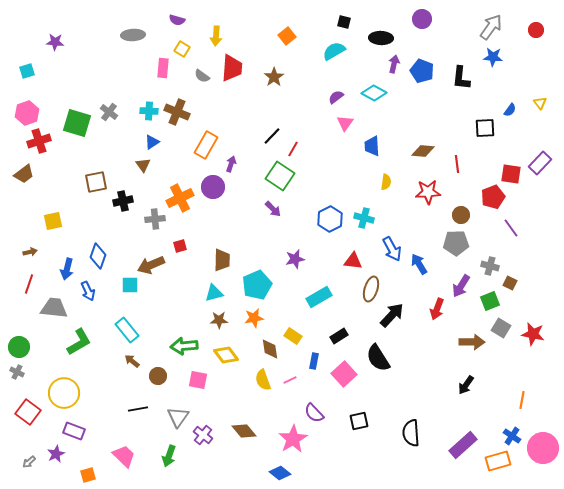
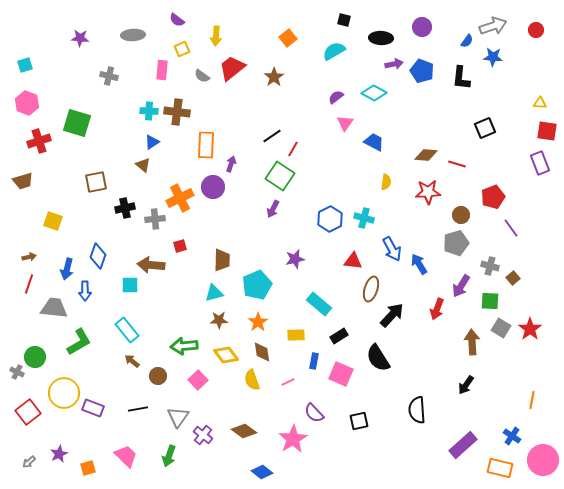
purple circle at (422, 19): moved 8 px down
purple semicircle at (177, 20): rotated 21 degrees clockwise
black square at (344, 22): moved 2 px up
gray arrow at (491, 27): moved 2 px right, 1 px up; rotated 36 degrees clockwise
orange square at (287, 36): moved 1 px right, 2 px down
purple star at (55, 42): moved 25 px right, 4 px up
yellow square at (182, 49): rotated 35 degrees clockwise
purple arrow at (394, 64): rotated 66 degrees clockwise
pink rectangle at (163, 68): moved 1 px left, 2 px down
red trapezoid at (232, 68): rotated 132 degrees counterclockwise
cyan square at (27, 71): moved 2 px left, 6 px up
yellow triangle at (540, 103): rotated 48 degrees counterclockwise
blue semicircle at (510, 110): moved 43 px left, 69 px up
gray cross at (109, 112): moved 36 px up; rotated 24 degrees counterclockwise
brown cross at (177, 112): rotated 15 degrees counterclockwise
pink hexagon at (27, 113): moved 10 px up; rotated 20 degrees counterclockwise
black square at (485, 128): rotated 20 degrees counterclockwise
black line at (272, 136): rotated 12 degrees clockwise
orange rectangle at (206, 145): rotated 28 degrees counterclockwise
blue trapezoid at (372, 146): moved 2 px right, 4 px up; rotated 120 degrees clockwise
brown diamond at (423, 151): moved 3 px right, 4 px down
purple rectangle at (540, 163): rotated 65 degrees counterclockwise
red line at (457, 164): rotated 66 degrees counterclockwise
brown triangle at (143, 165): rotated 14 degrees counterclockwise
brown trapezoid at (24, 174): moved 1 px left, 7 px down; rotated 20 degrees clockwise
red square at (511, 174): moved 36 px right, 43 px up
black cross at (123, 201): moved 2 px right, 7 px down
purple arrow at (273, 209): rotated 72 degrees clockwise
yellow square at (53, 221): rotated 30 degrees clockwise
gray pentagon at (456, 243): rotated 15 degrees counterclockwise
brown arrow at (30, 252): moved 1 px left, 5 px down
brown arrow at (151, 265): rotated 28 degrees clockwise
brown square at (510, 283): moved 3 px right, 5 px up; rotated 24 degrees clockwise
blue arrow at (88, 291): moved 3 px left; rotated 24 degrees clockwise
cyan rectangle at (319, 297): moved 7 px down; rotated 70 degrees clockwise
green square at (490, 301): rotated 24 degrees clockwise
orange star at (254, 318): moved 4 px right, 4 px down; rotated 24 degrees counterclockwise
red star at (533, 334): moved 3 px left, 5 px up; rotated 25 degrees clockwise
yellow rectangle at (293, 336): moved 3 px right, 1 px up; rotated 36 degrees counterclockwise
brown arrow at (472, 342): rotated 95 degrees counterclockwise
green circle at (19, 347): moved 16 px right, 10 px down
brown diamond at (270, 349): moved 8 px left, 3 px down
pink square at (344, 374): moved 3 px left; rotated 25 degrees counterclockwise
pink square at (198, 380): rotated 36 degrees clockwise
yellow semicircle at (263, 380): moved 11 px left
pink line at (290, 380): moved 2 px left, 2 px down
orange line at (522, 400): moved 10 px right
red square at (28, 412): rotated 15 degrees clockwise
purple rectangle at (74, 431): moved 19 px right, 23 px up
brown diamond at (244, 431): rotated 15 degrees counterclockwise
black semicircle at (411, 433): moved 6 px right, 23 px up
pink circle at (543, 448): moved 12 px down
purple star at (56, 454): moved 3 px right
pink trapezoid at (124, 456): moved 2 px right
orange rectangle at (498, 461): moved 2 px right, 7 px down; rotated 30 degrees clockwise
blue diamond at (280, 473): moved 18 px left, 1 px up
orange square at (88, 475): moved 7 px up
